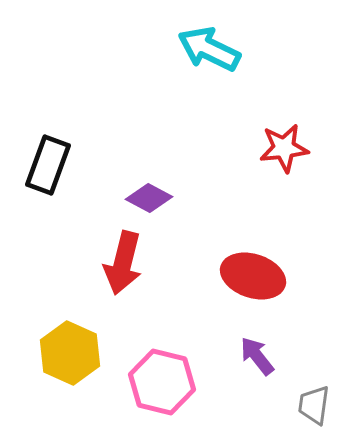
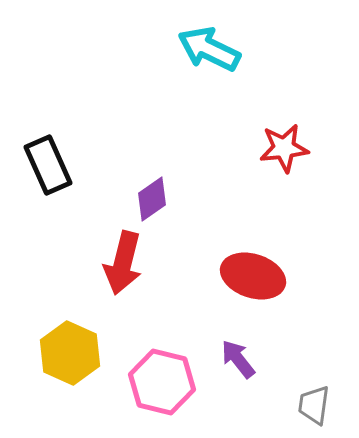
black rectangle: rotated 44 degrees counterclockwise
purple diamond: moved 3 px right, 1 px down; rotated 63 degrees counterclockwise
purple arrow: moved 19 px left, 3 px down
